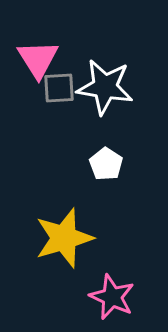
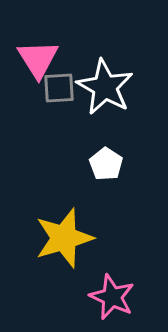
white star: rotated 20 degrees clockwise
